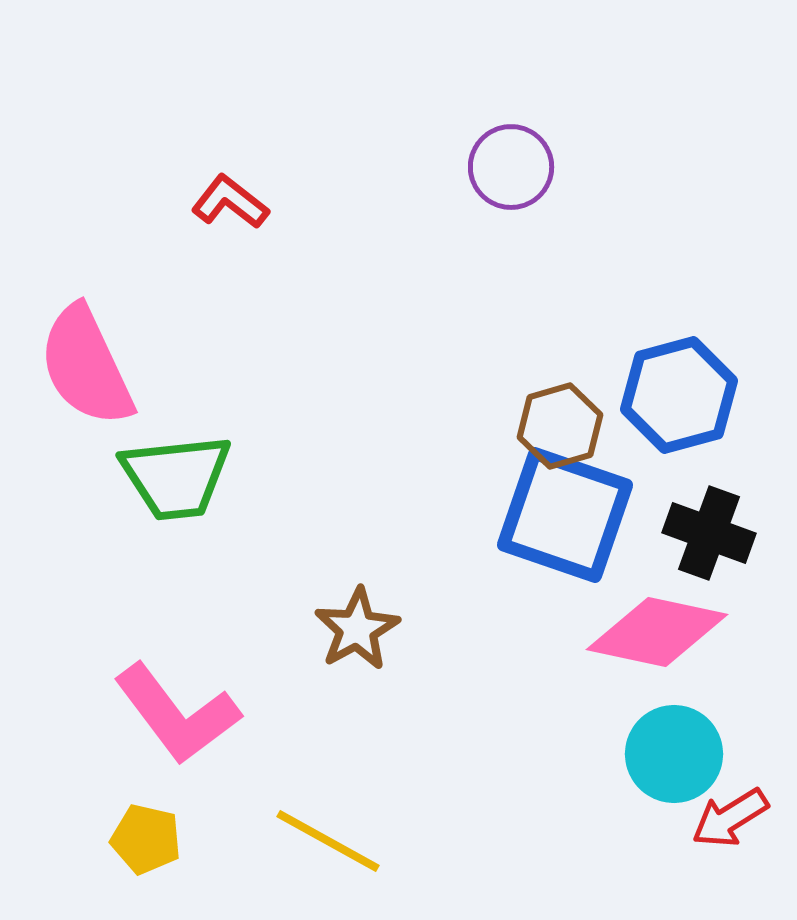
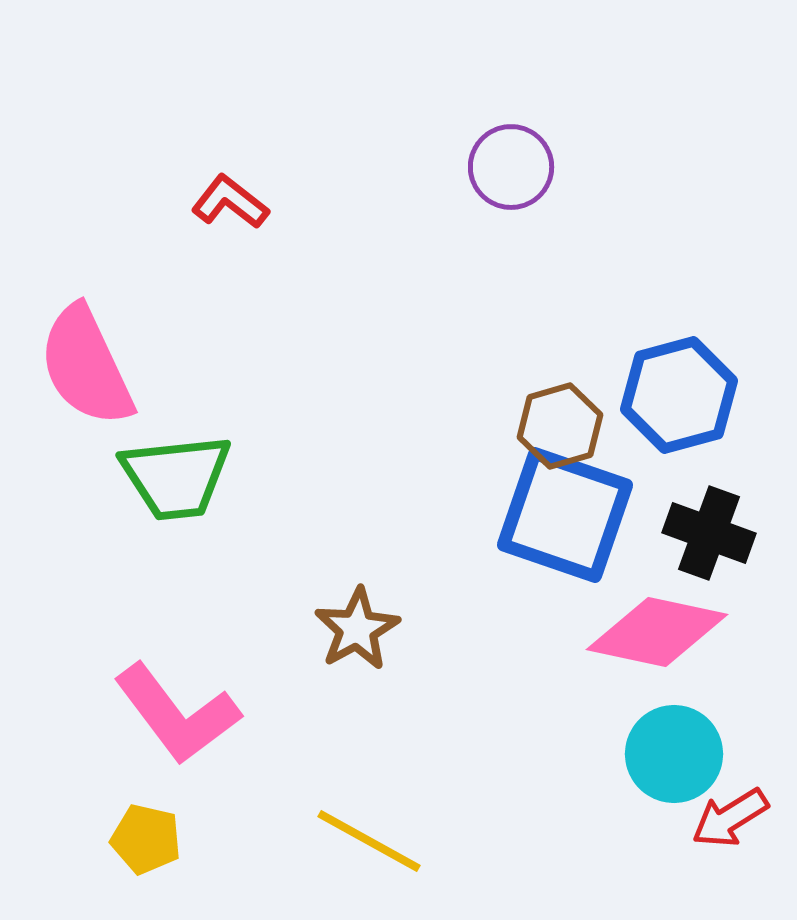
yellow line: moved 41 px right
